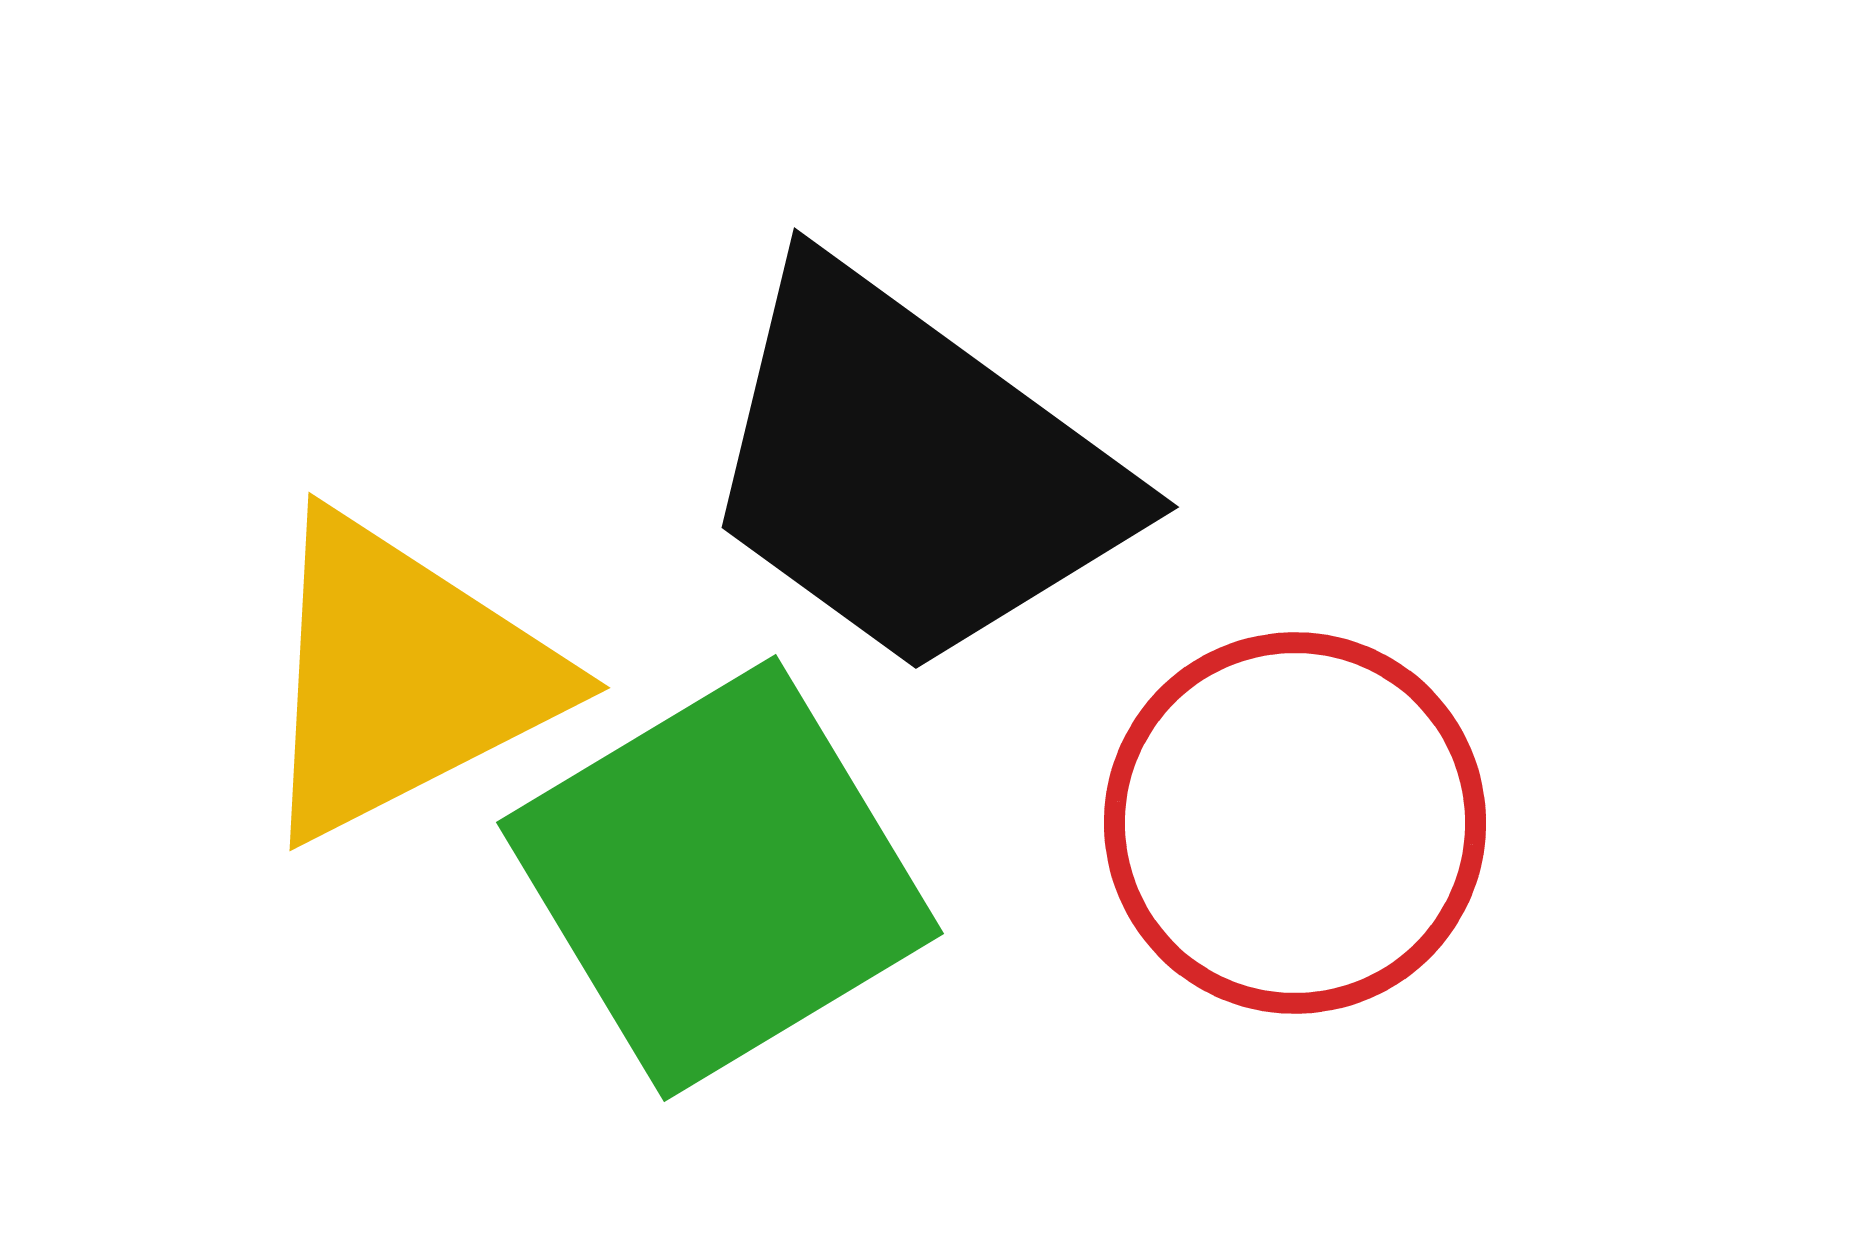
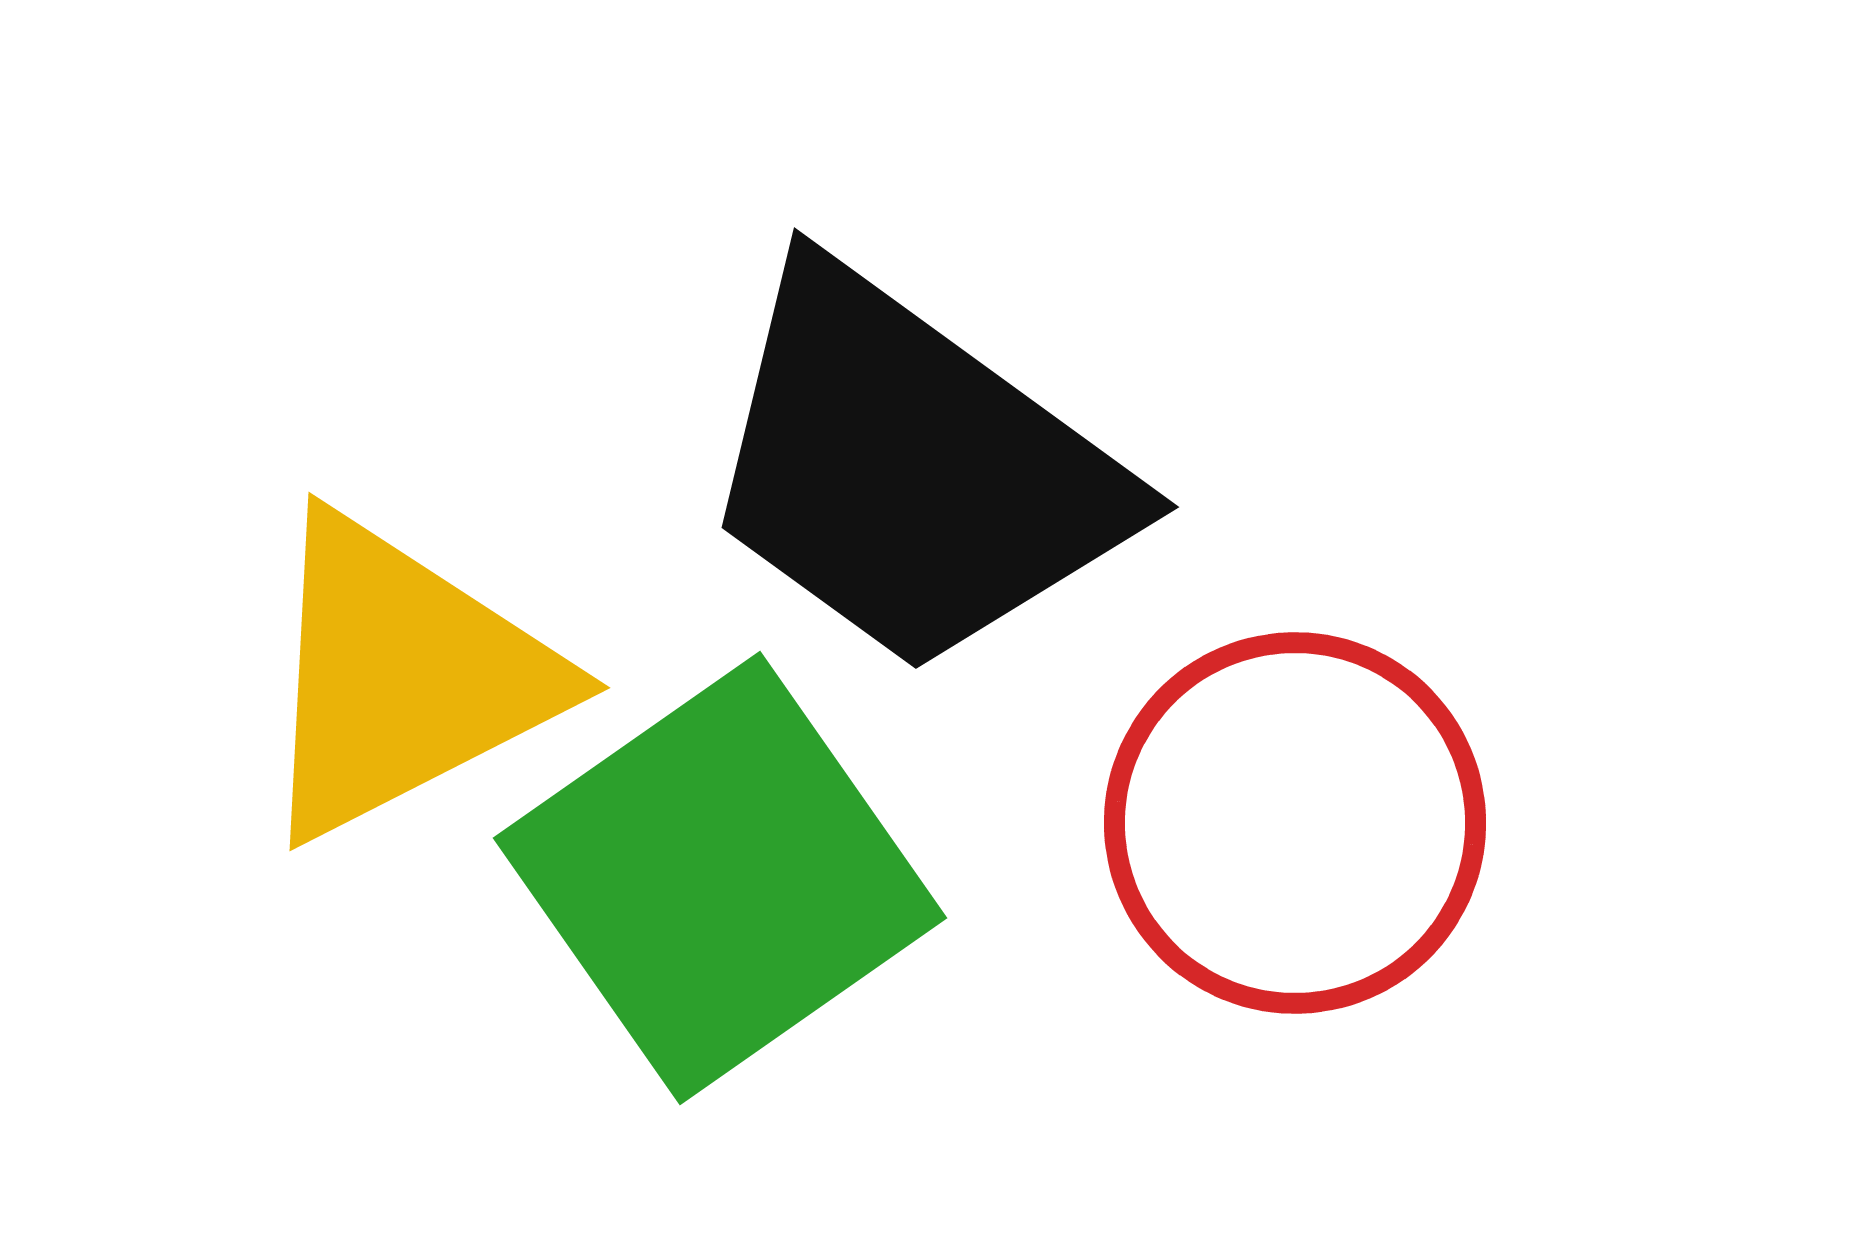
green square: rotated 4 degrees counterclockwise
